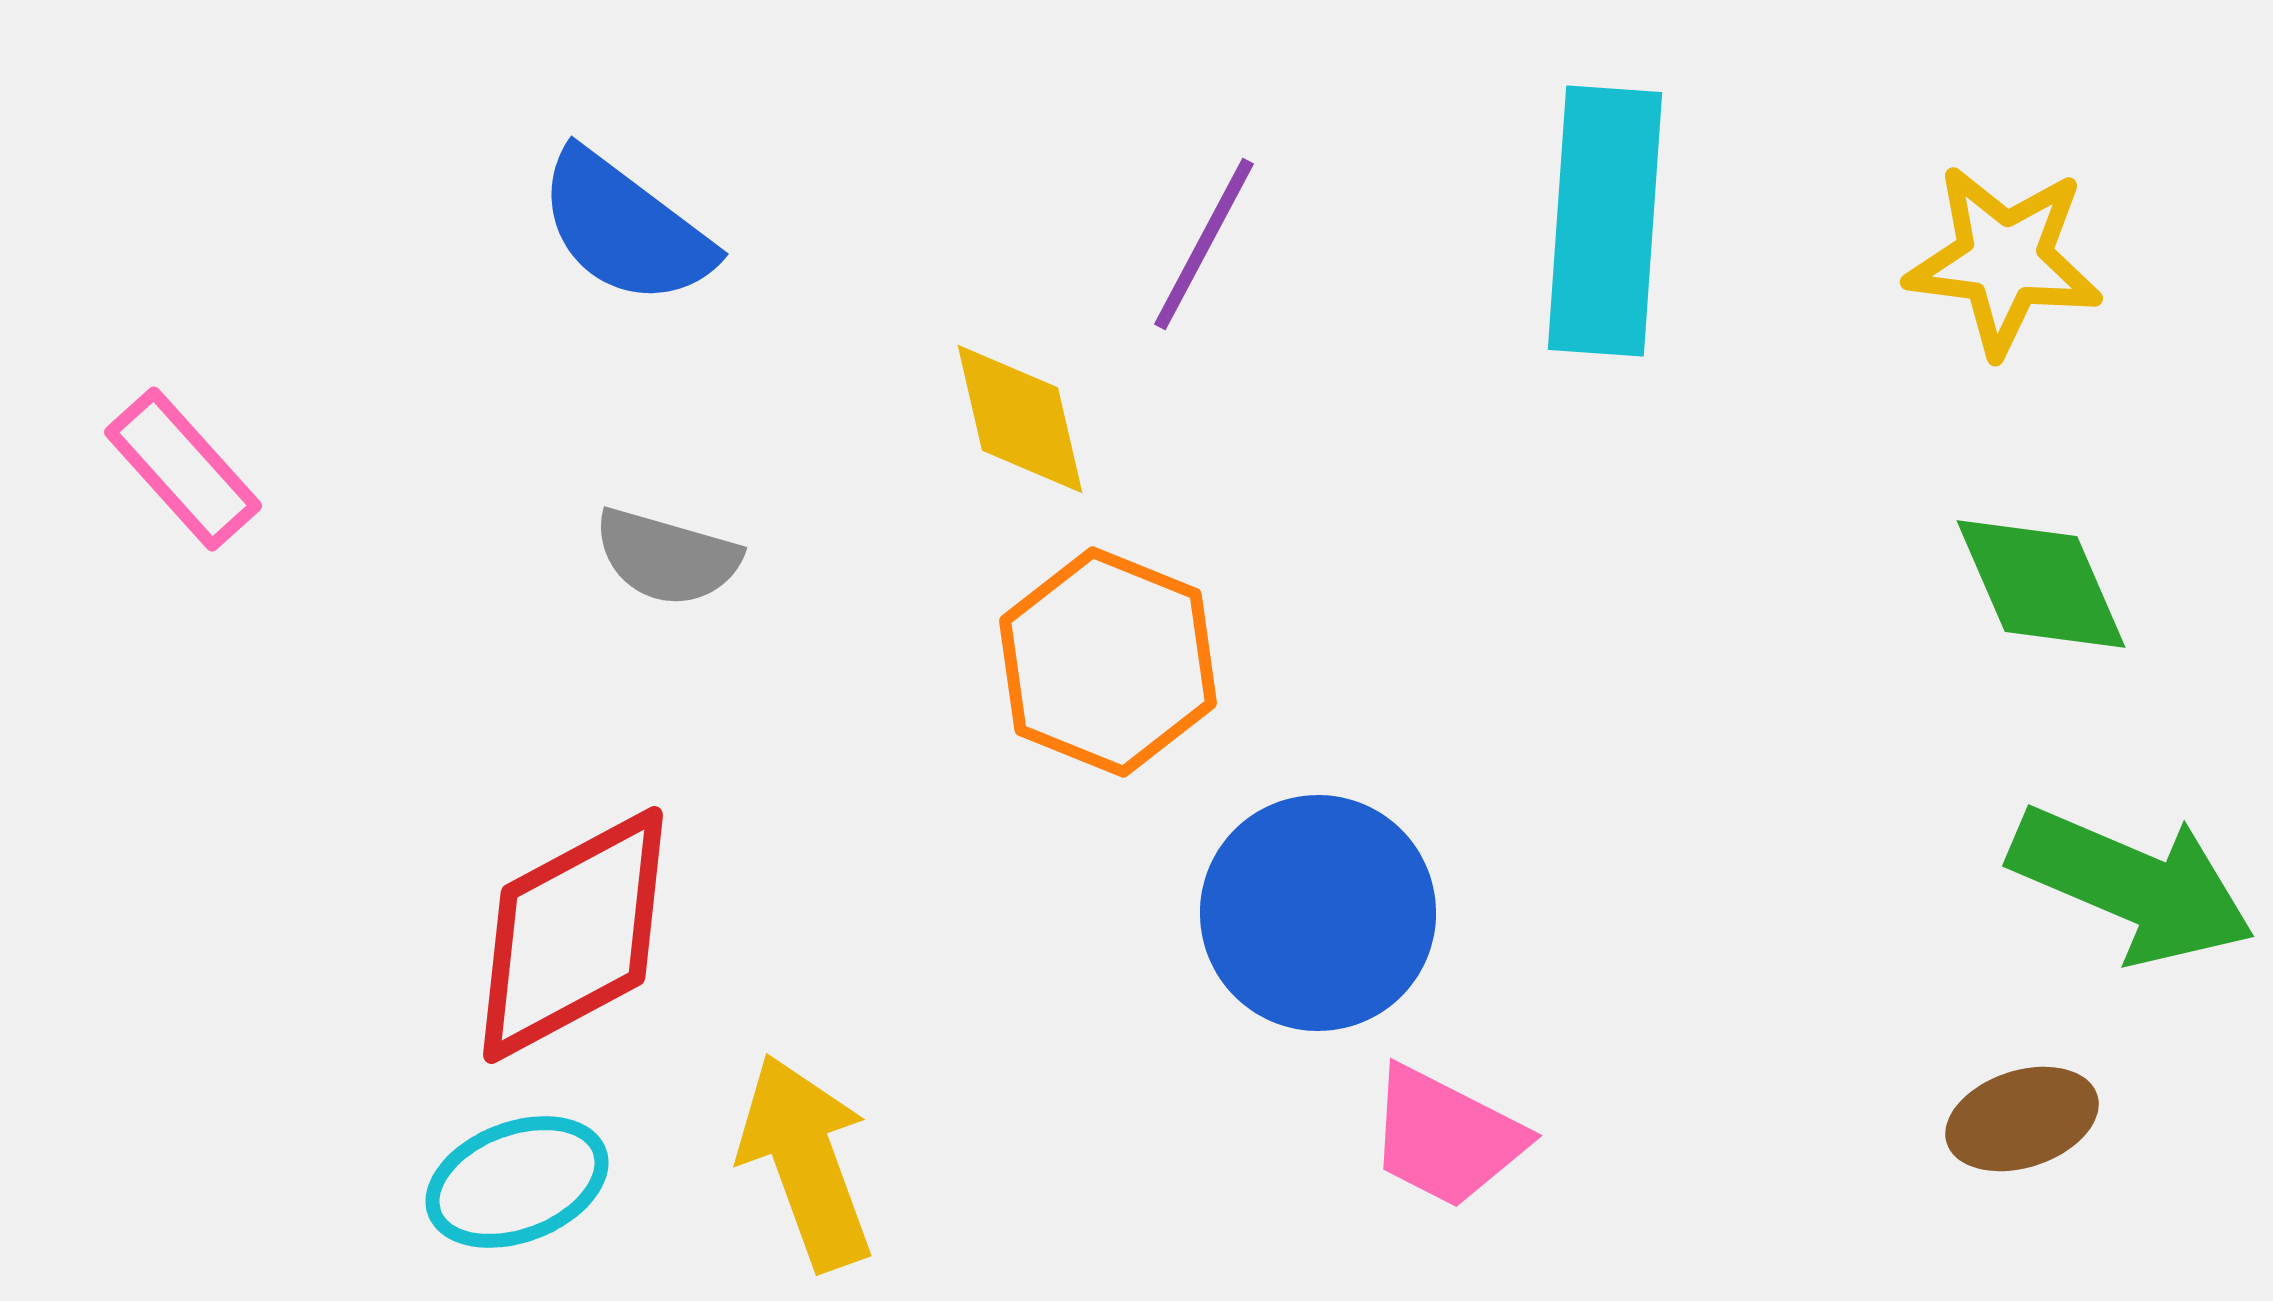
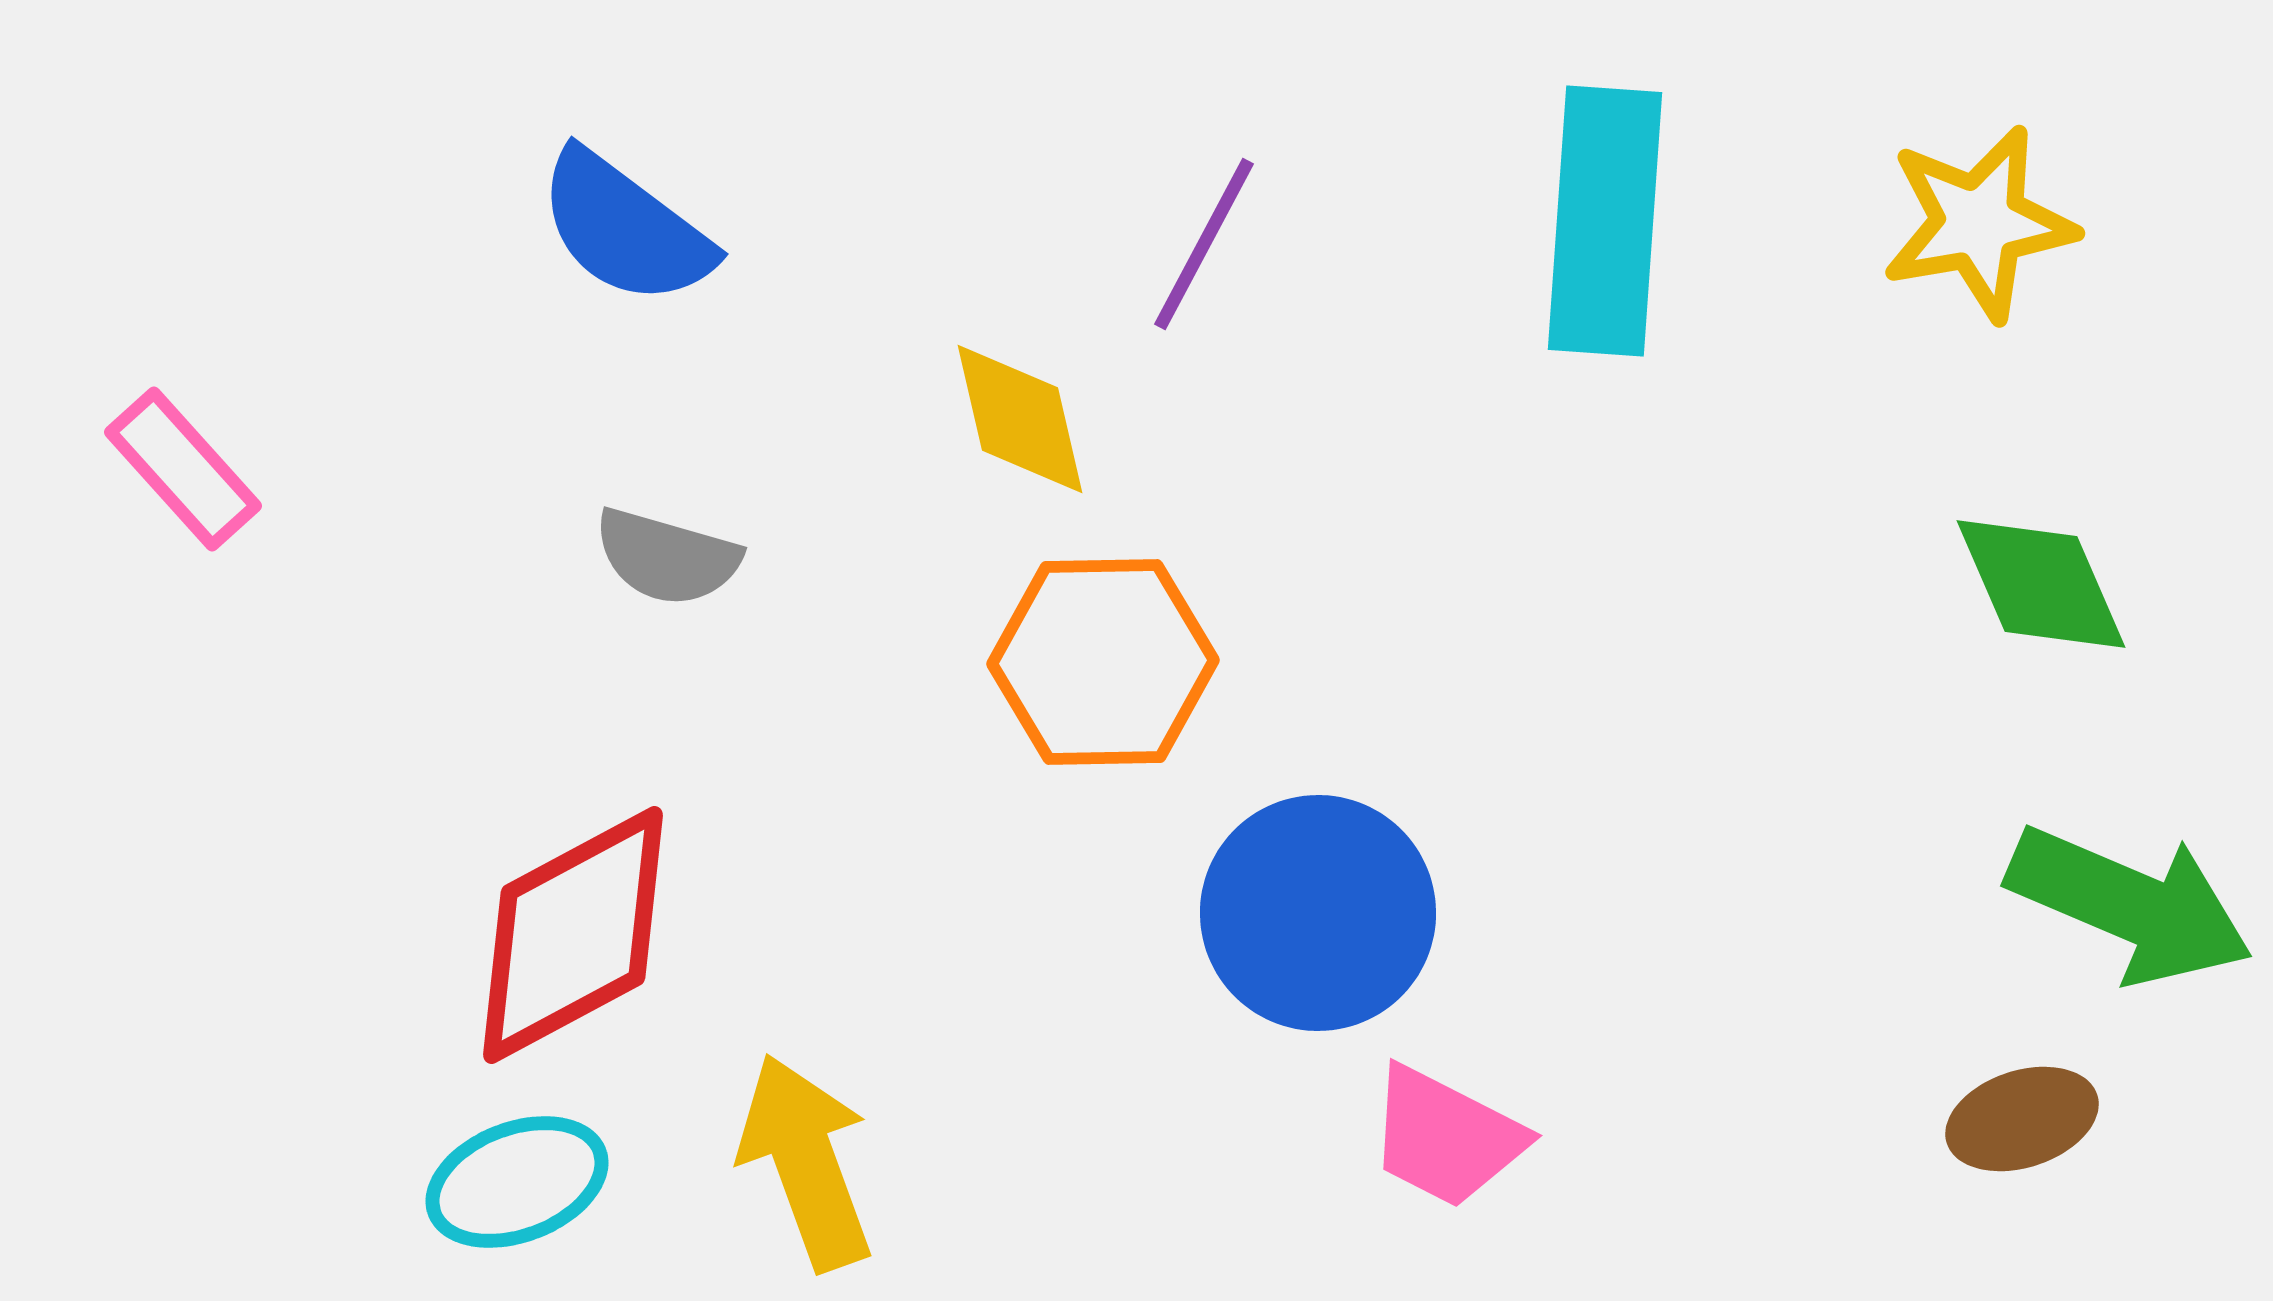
yellow star: moved 25 px left, 37 px up; rotated 17 degrees counterclockwise
orange hexagon: moved 5 px left; rotated 23 degrees counterclockwise
green arrow: moved 2 px left, 20 px down
